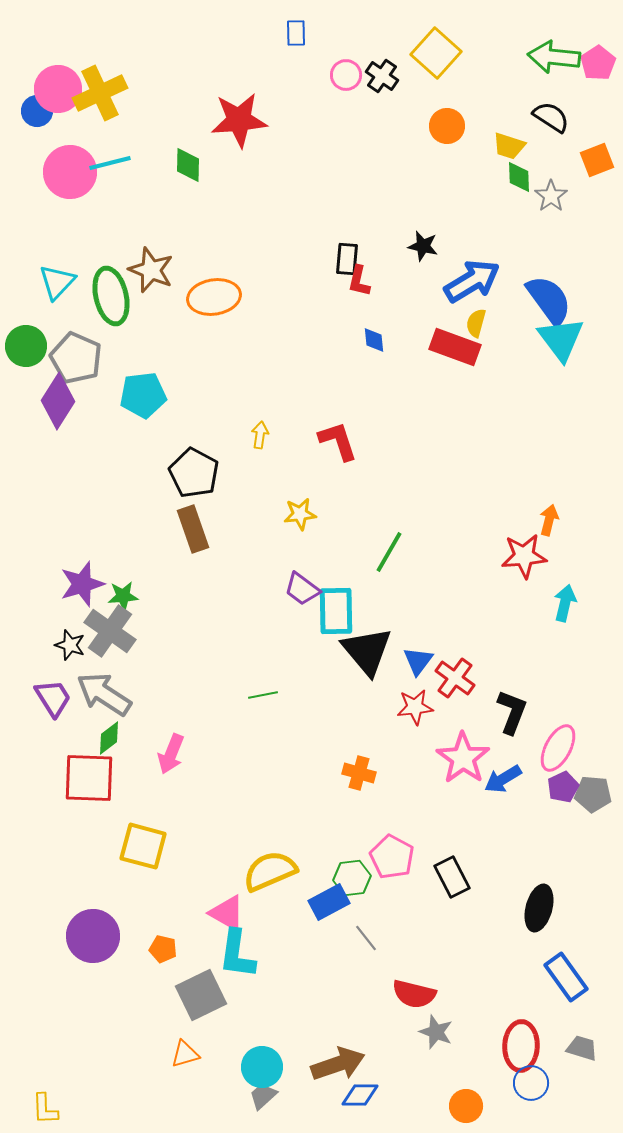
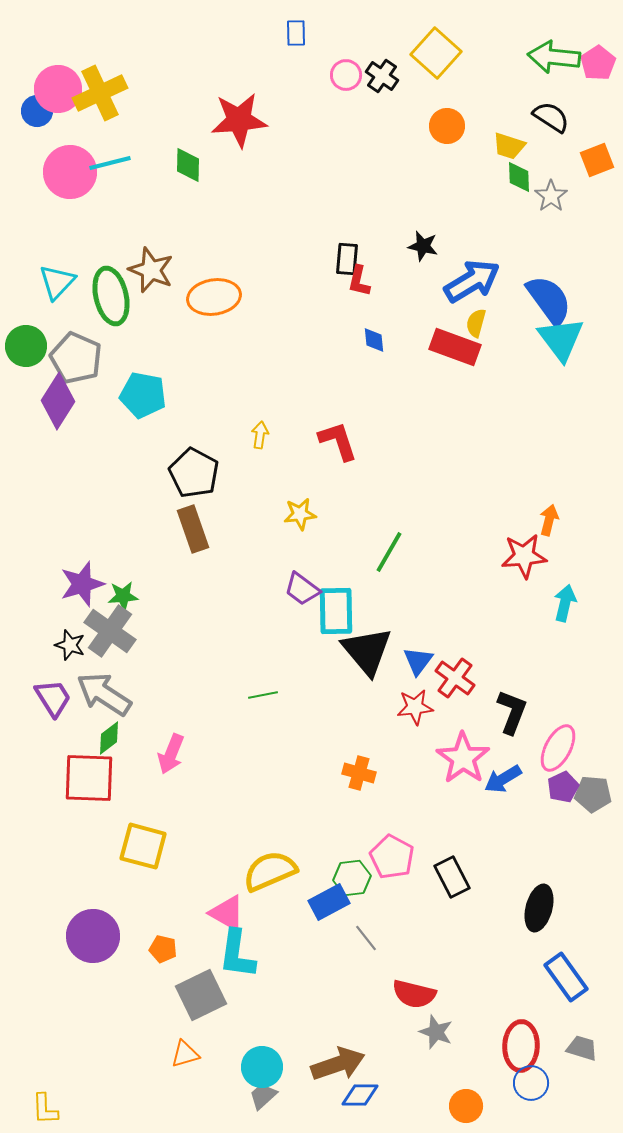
cyan pentagon at (143, 395): rotated 18 degrees clockwise
